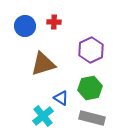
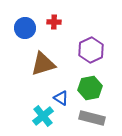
blue circle: moved 2 px down
